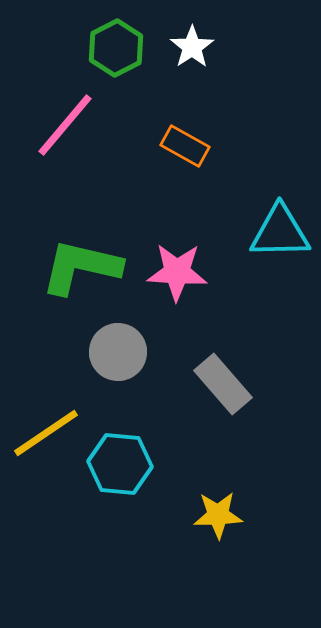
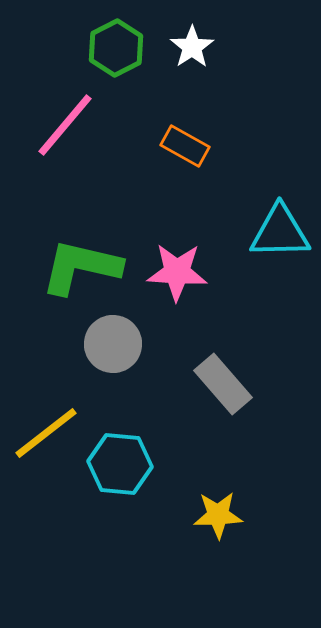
gray circle: moved 5 px left, 8 px up
yellow line: rotated 4 degrees counterclockwise
